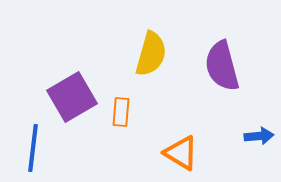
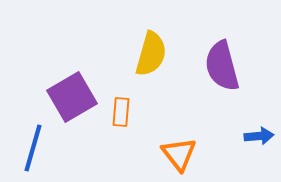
blue line: rotated 9 degrees clockwise
orange triangle: moved 2 px left, 1 px down; rotated 21 degrees clockwise
